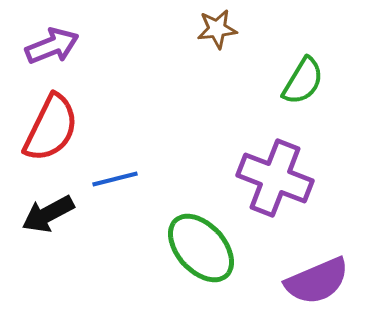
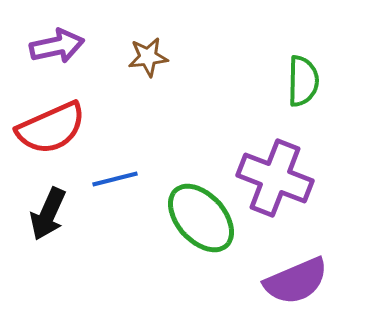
brown star: moved 69 px left, 28 px down
purple arrow: moved 5 px right; rotated 10 degrees clockwise
green semicircle: rotated 30 degrees counterclockwise
red semicircle: rotated 40 degrees clockwise
black arrow: rotated 38 degrees counterclockwise
green ellipse: moved 30 px up
purple semicircle: moved 21 px left
